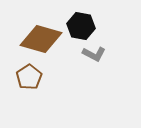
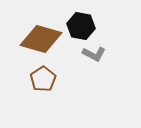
brown pentagon: moved 14 px right, 2 px down
